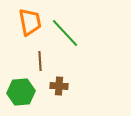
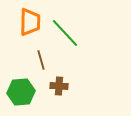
orange trapezoid: rotated 12 degrees clockwise
brown line: moved 1 px right, 1 px up; rotated 12 degrees counterclockwise
